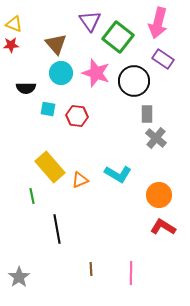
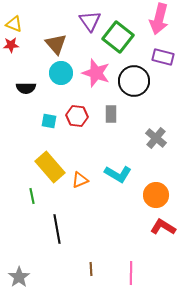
pink arrow: moved 1 px right, 4 px up
purple rectangle: moved 2 px up; rotated 20 degrees counterclockwise
cyan square: moved 1 px right, 12 px down
gray rectangle: moved 36 px left
orange circle: moved 3 px left
